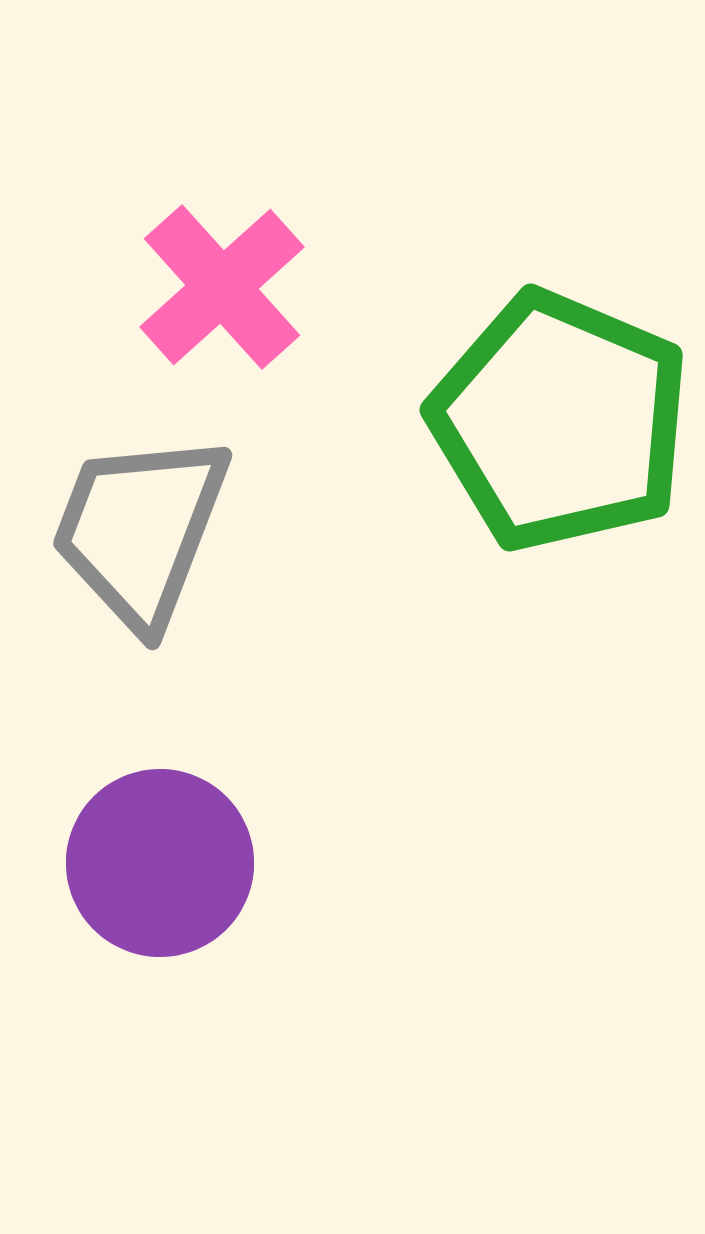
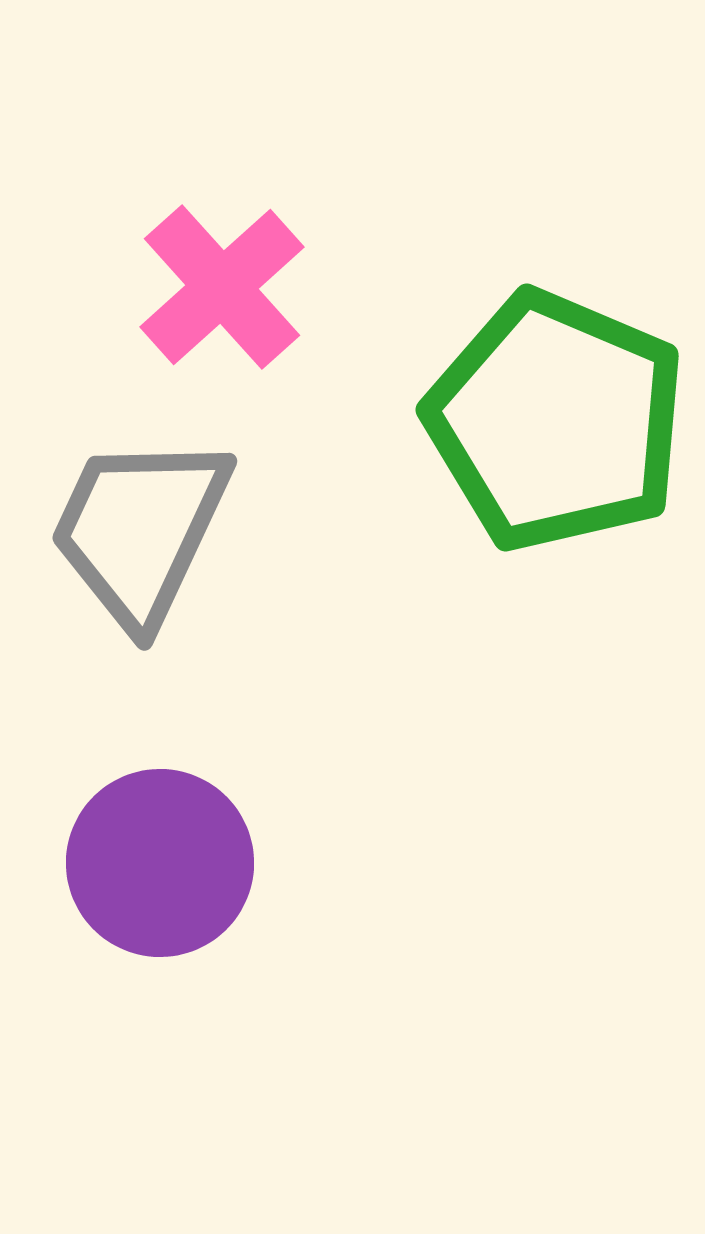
green pentagon: moved 4 px left
gray trapezoid: rotated 4 degrees clockwise
